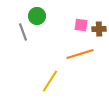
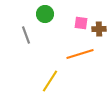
green circle: moved 8 px right, 2 px up
pink square: moved 2 px up
gray line: moved 3 px right, 3 px down
